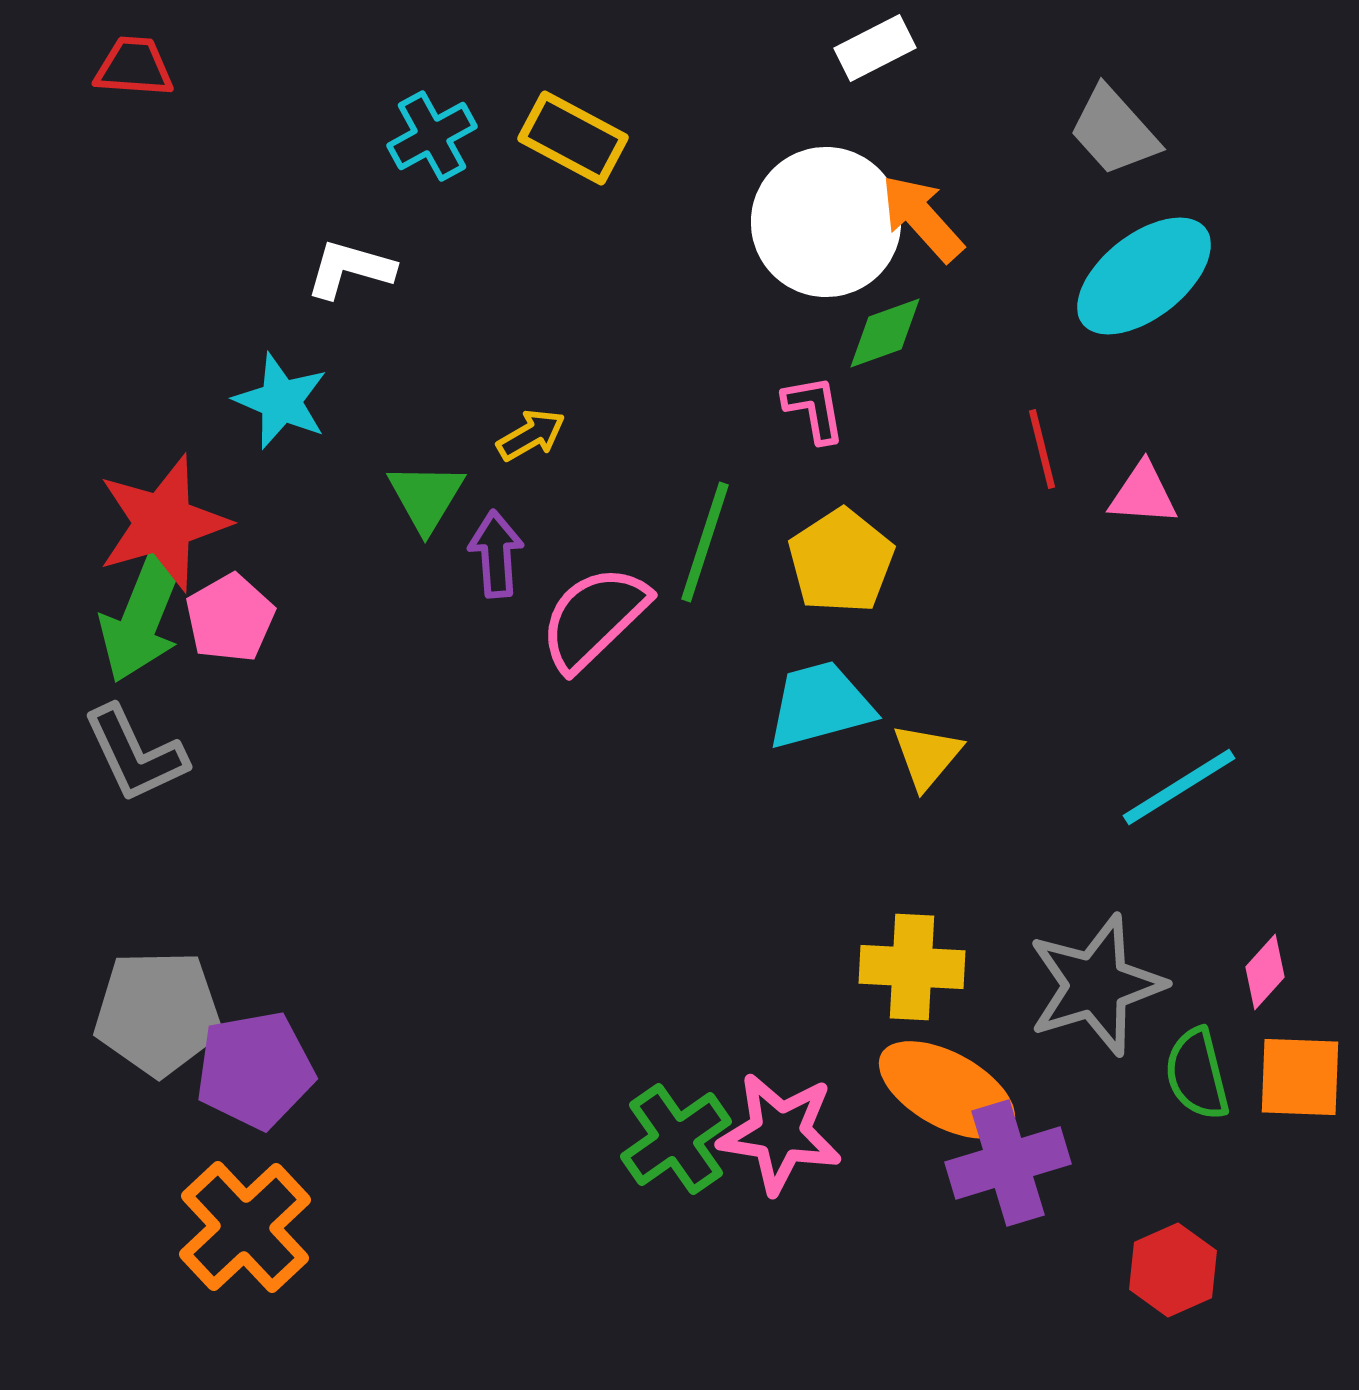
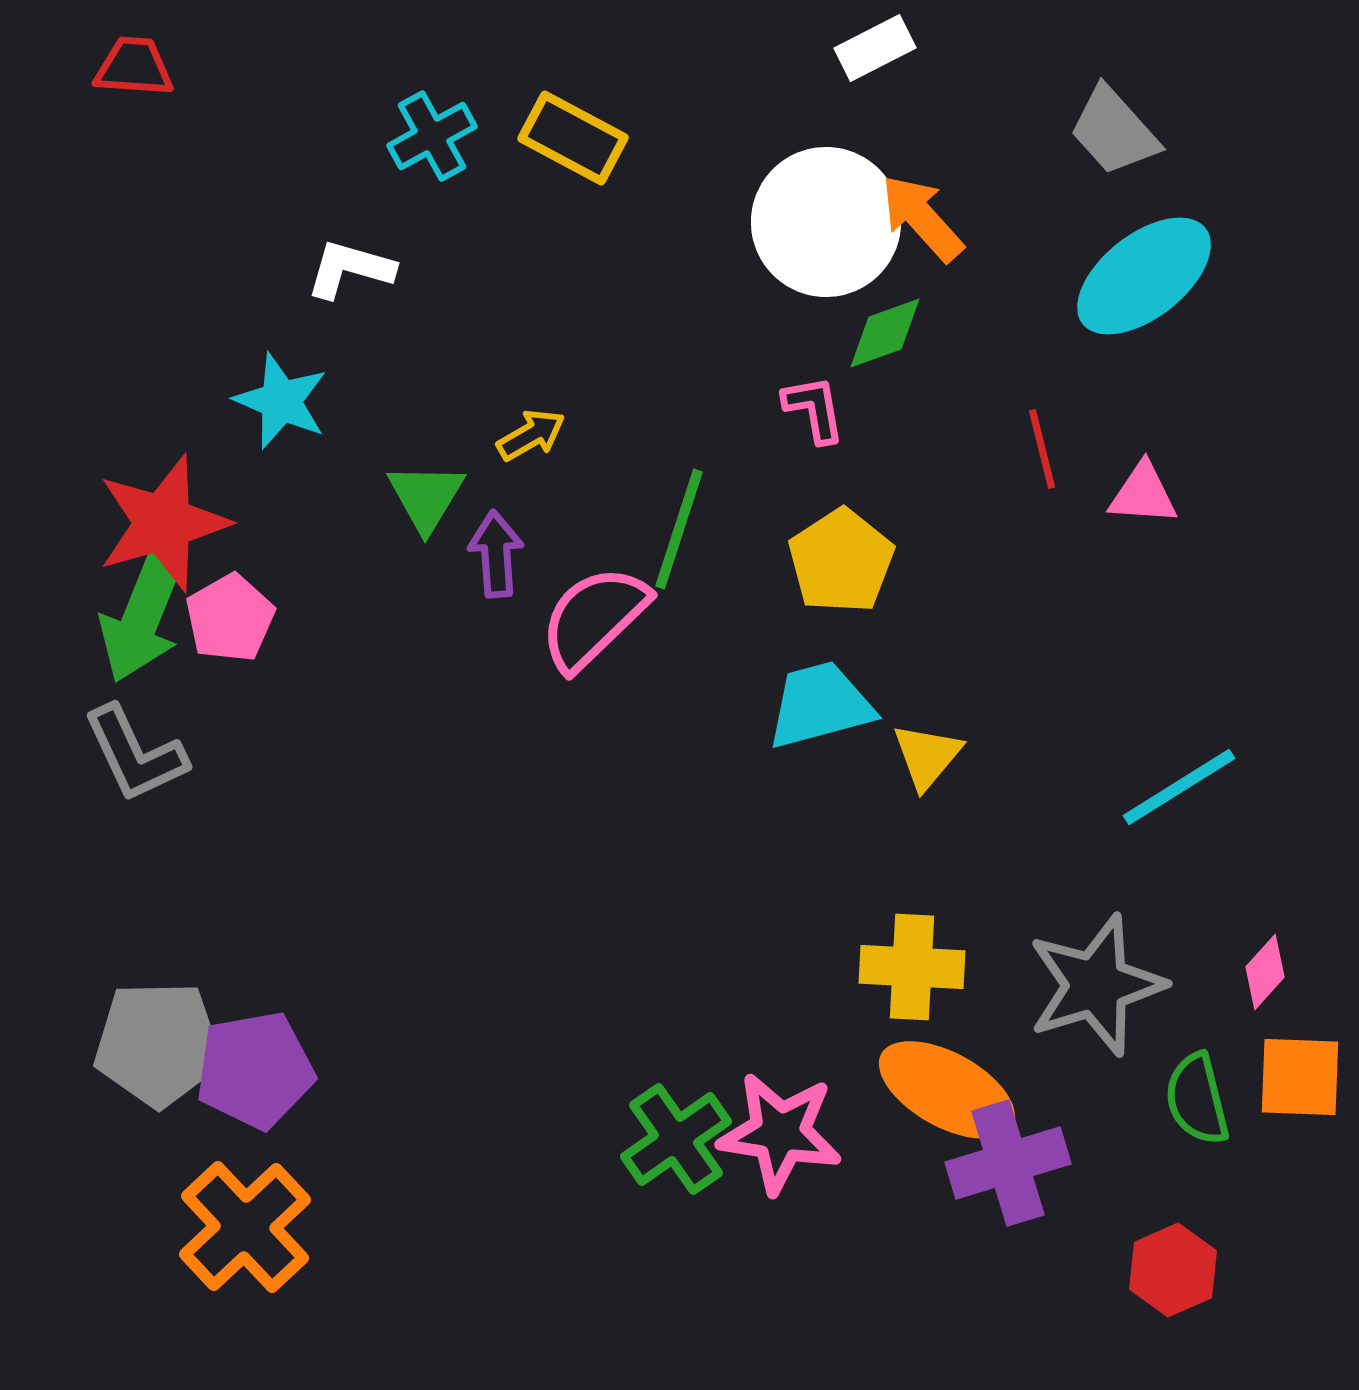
green line: moved 26 px left, 13 px up
gray pentagon: moved 31 px down
green semicircle: moved 25 px down
